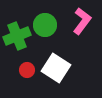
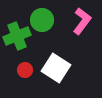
green circle: moved 3 px left, 5 px up
red circle: moved 2 px left
